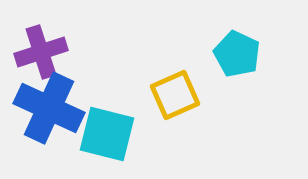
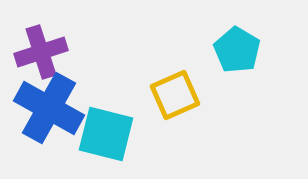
cyan pentagon: moved 4 px up; rotated 6 degrees clockwise
blue cross: rotated 4 degrees clockwise
cyan square: moved 1 px left
